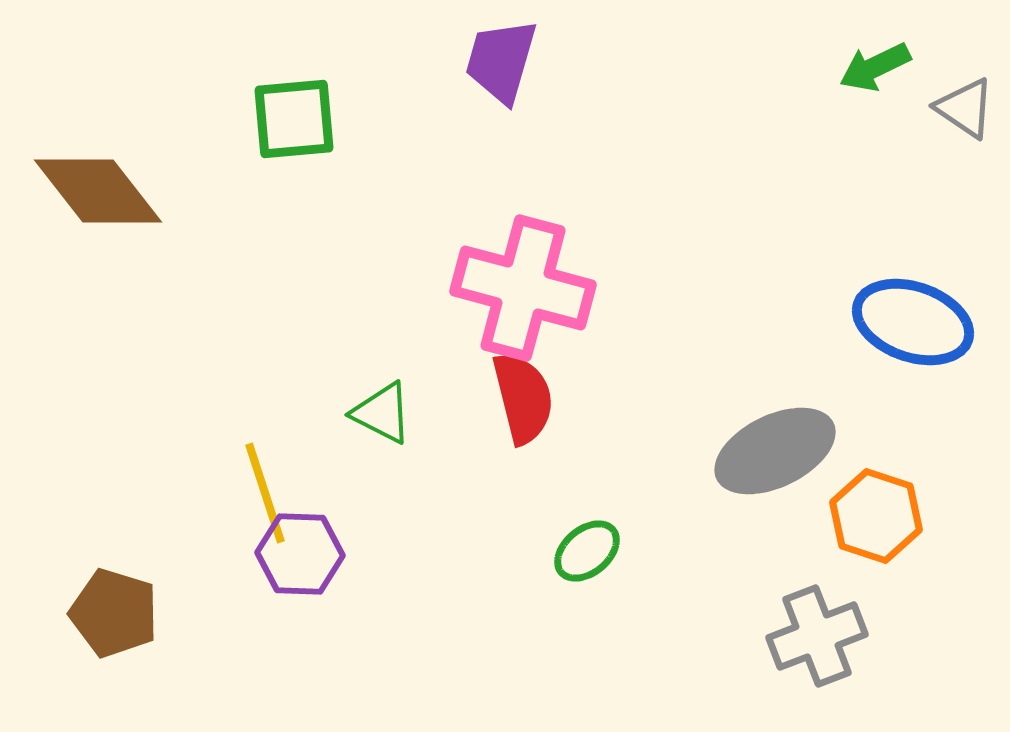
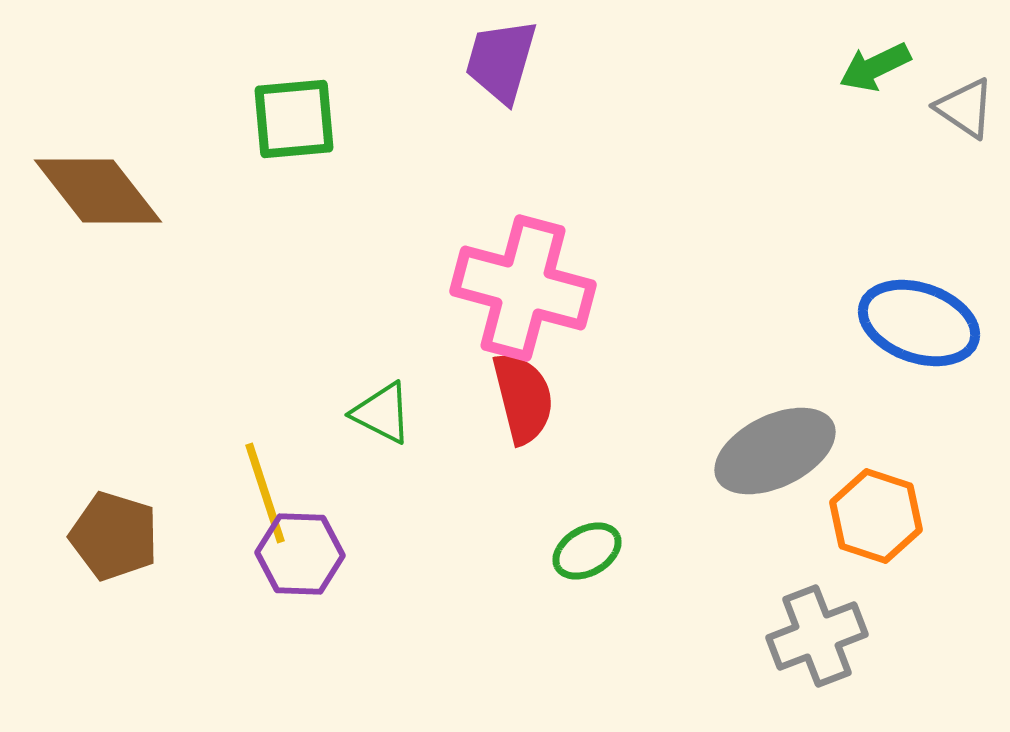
blue ellipse: moved 6 px right, 1 px down
green ellipse: rotated 10 degrees clockwise
brown pentagon: moved 77 px up
